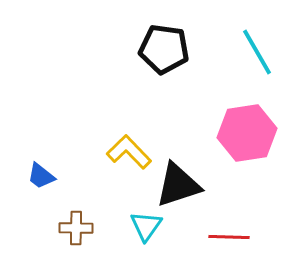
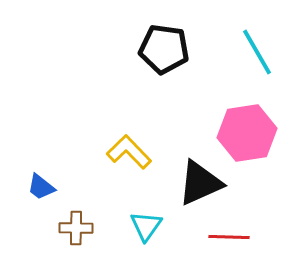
blue trapezoid: moved 11 px down
black triangle: moved 22 px right, 2 px up; rotated 6 degrees counterclockwise
